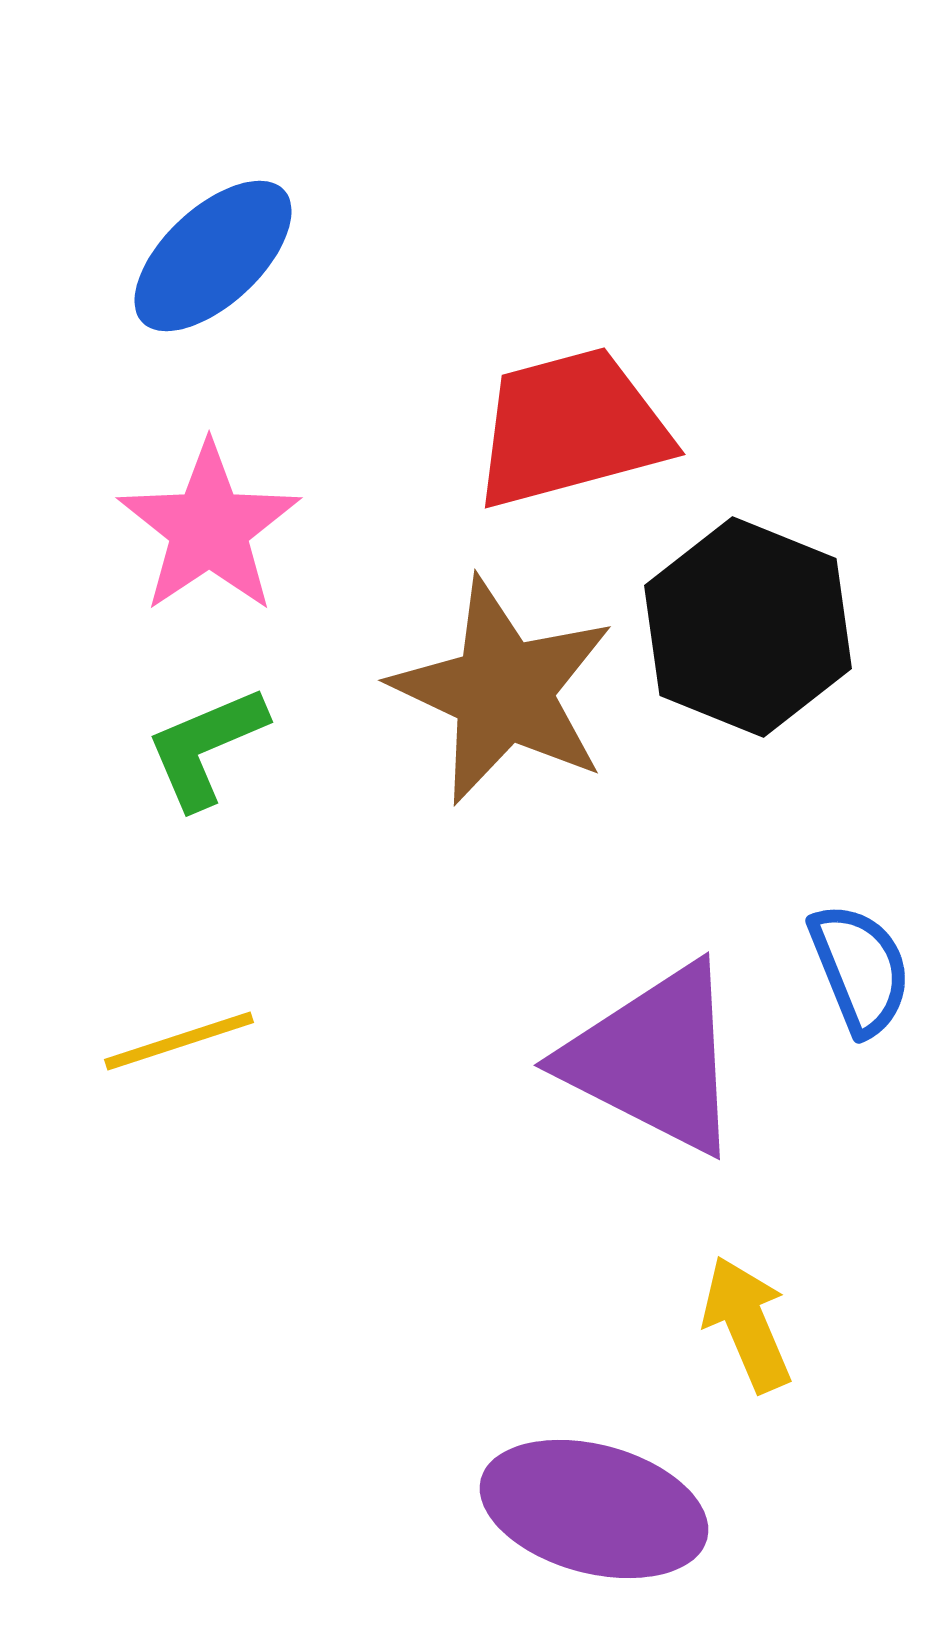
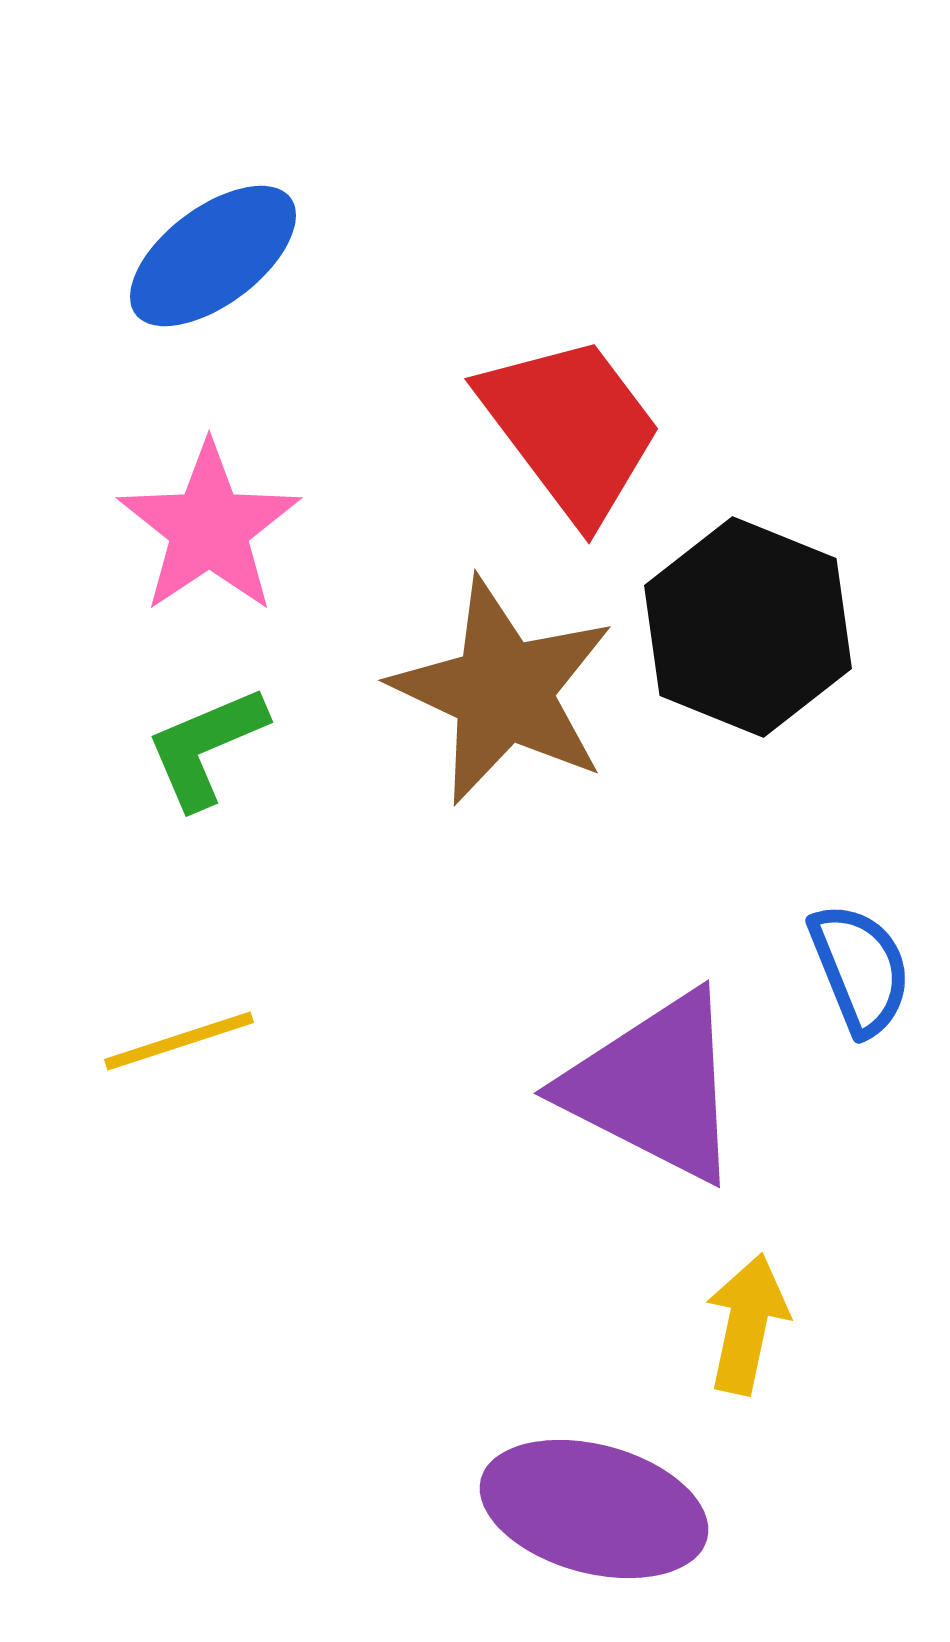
blue ellipse: rotated 6 degrees clockwise
red trapezoid: rotated 68 degrees clockwise
purple triangle: moved 28 px down
yellow arrow: rotated 35 degrees clockwise
